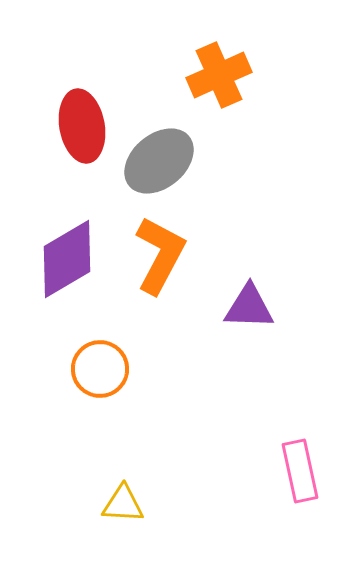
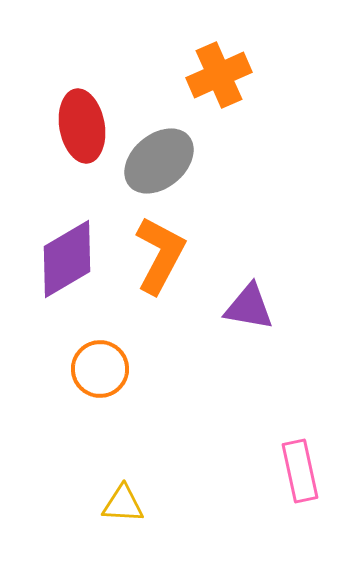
purple triangle: rotated 8 degrees clockwise
